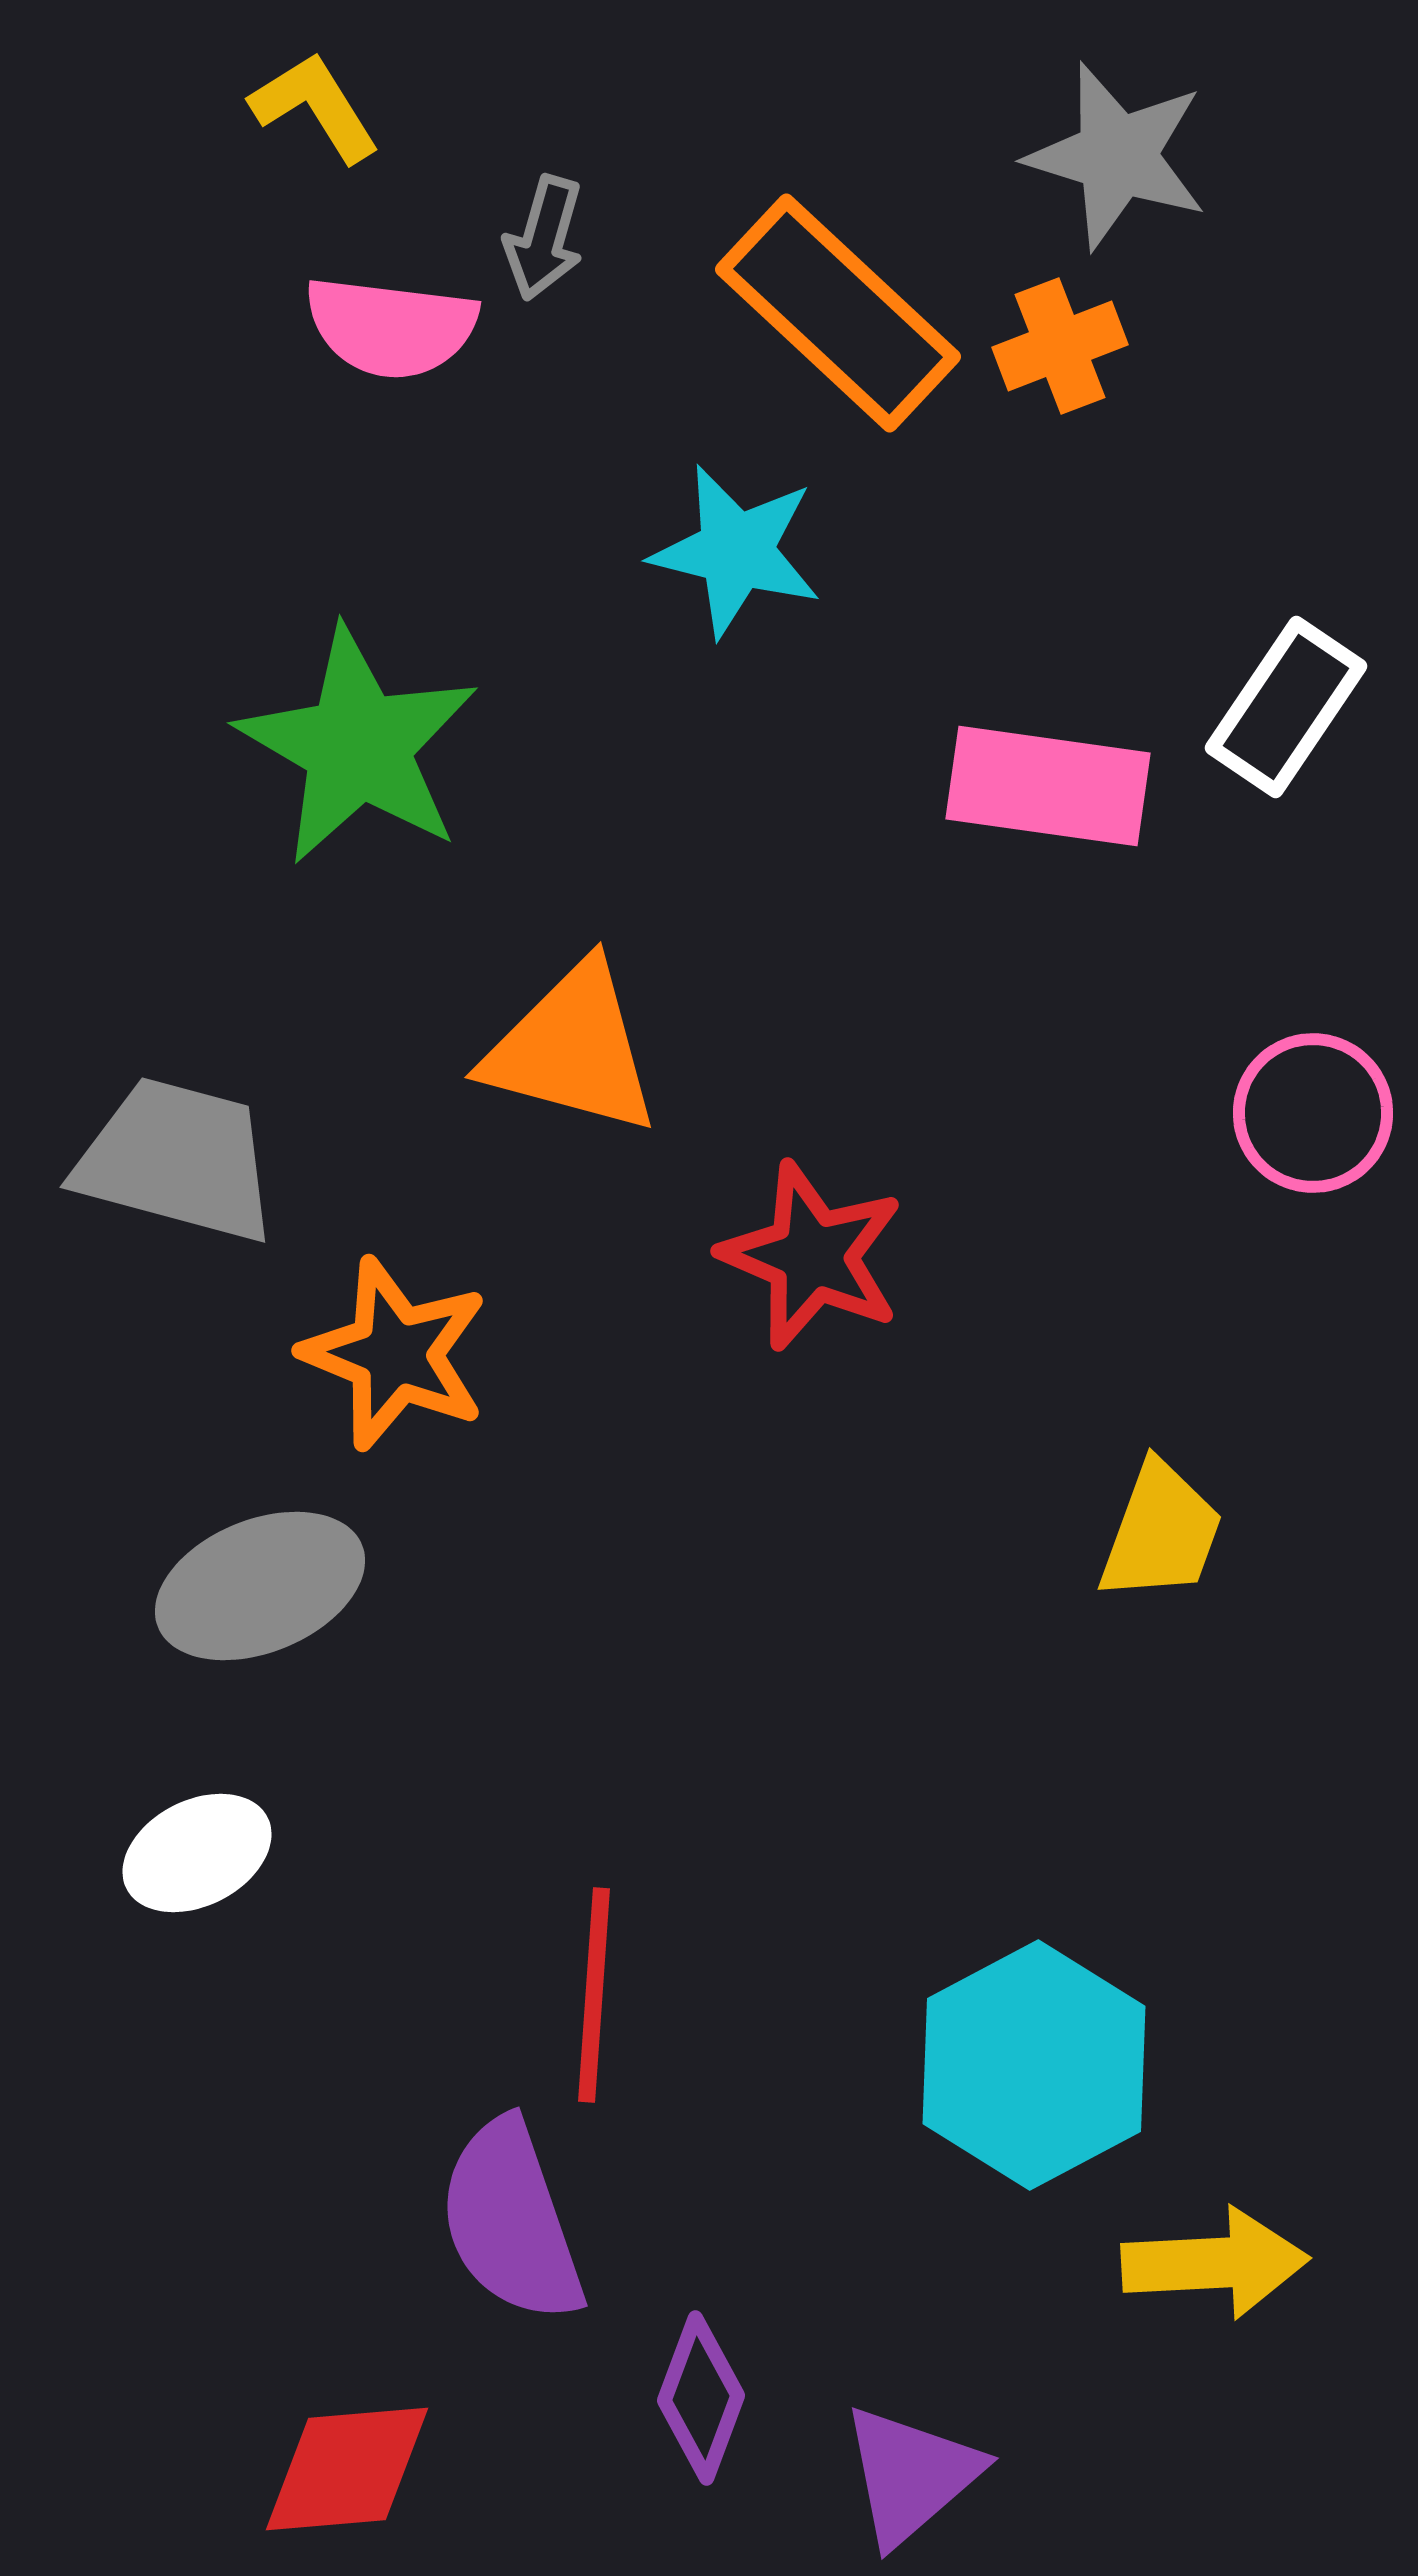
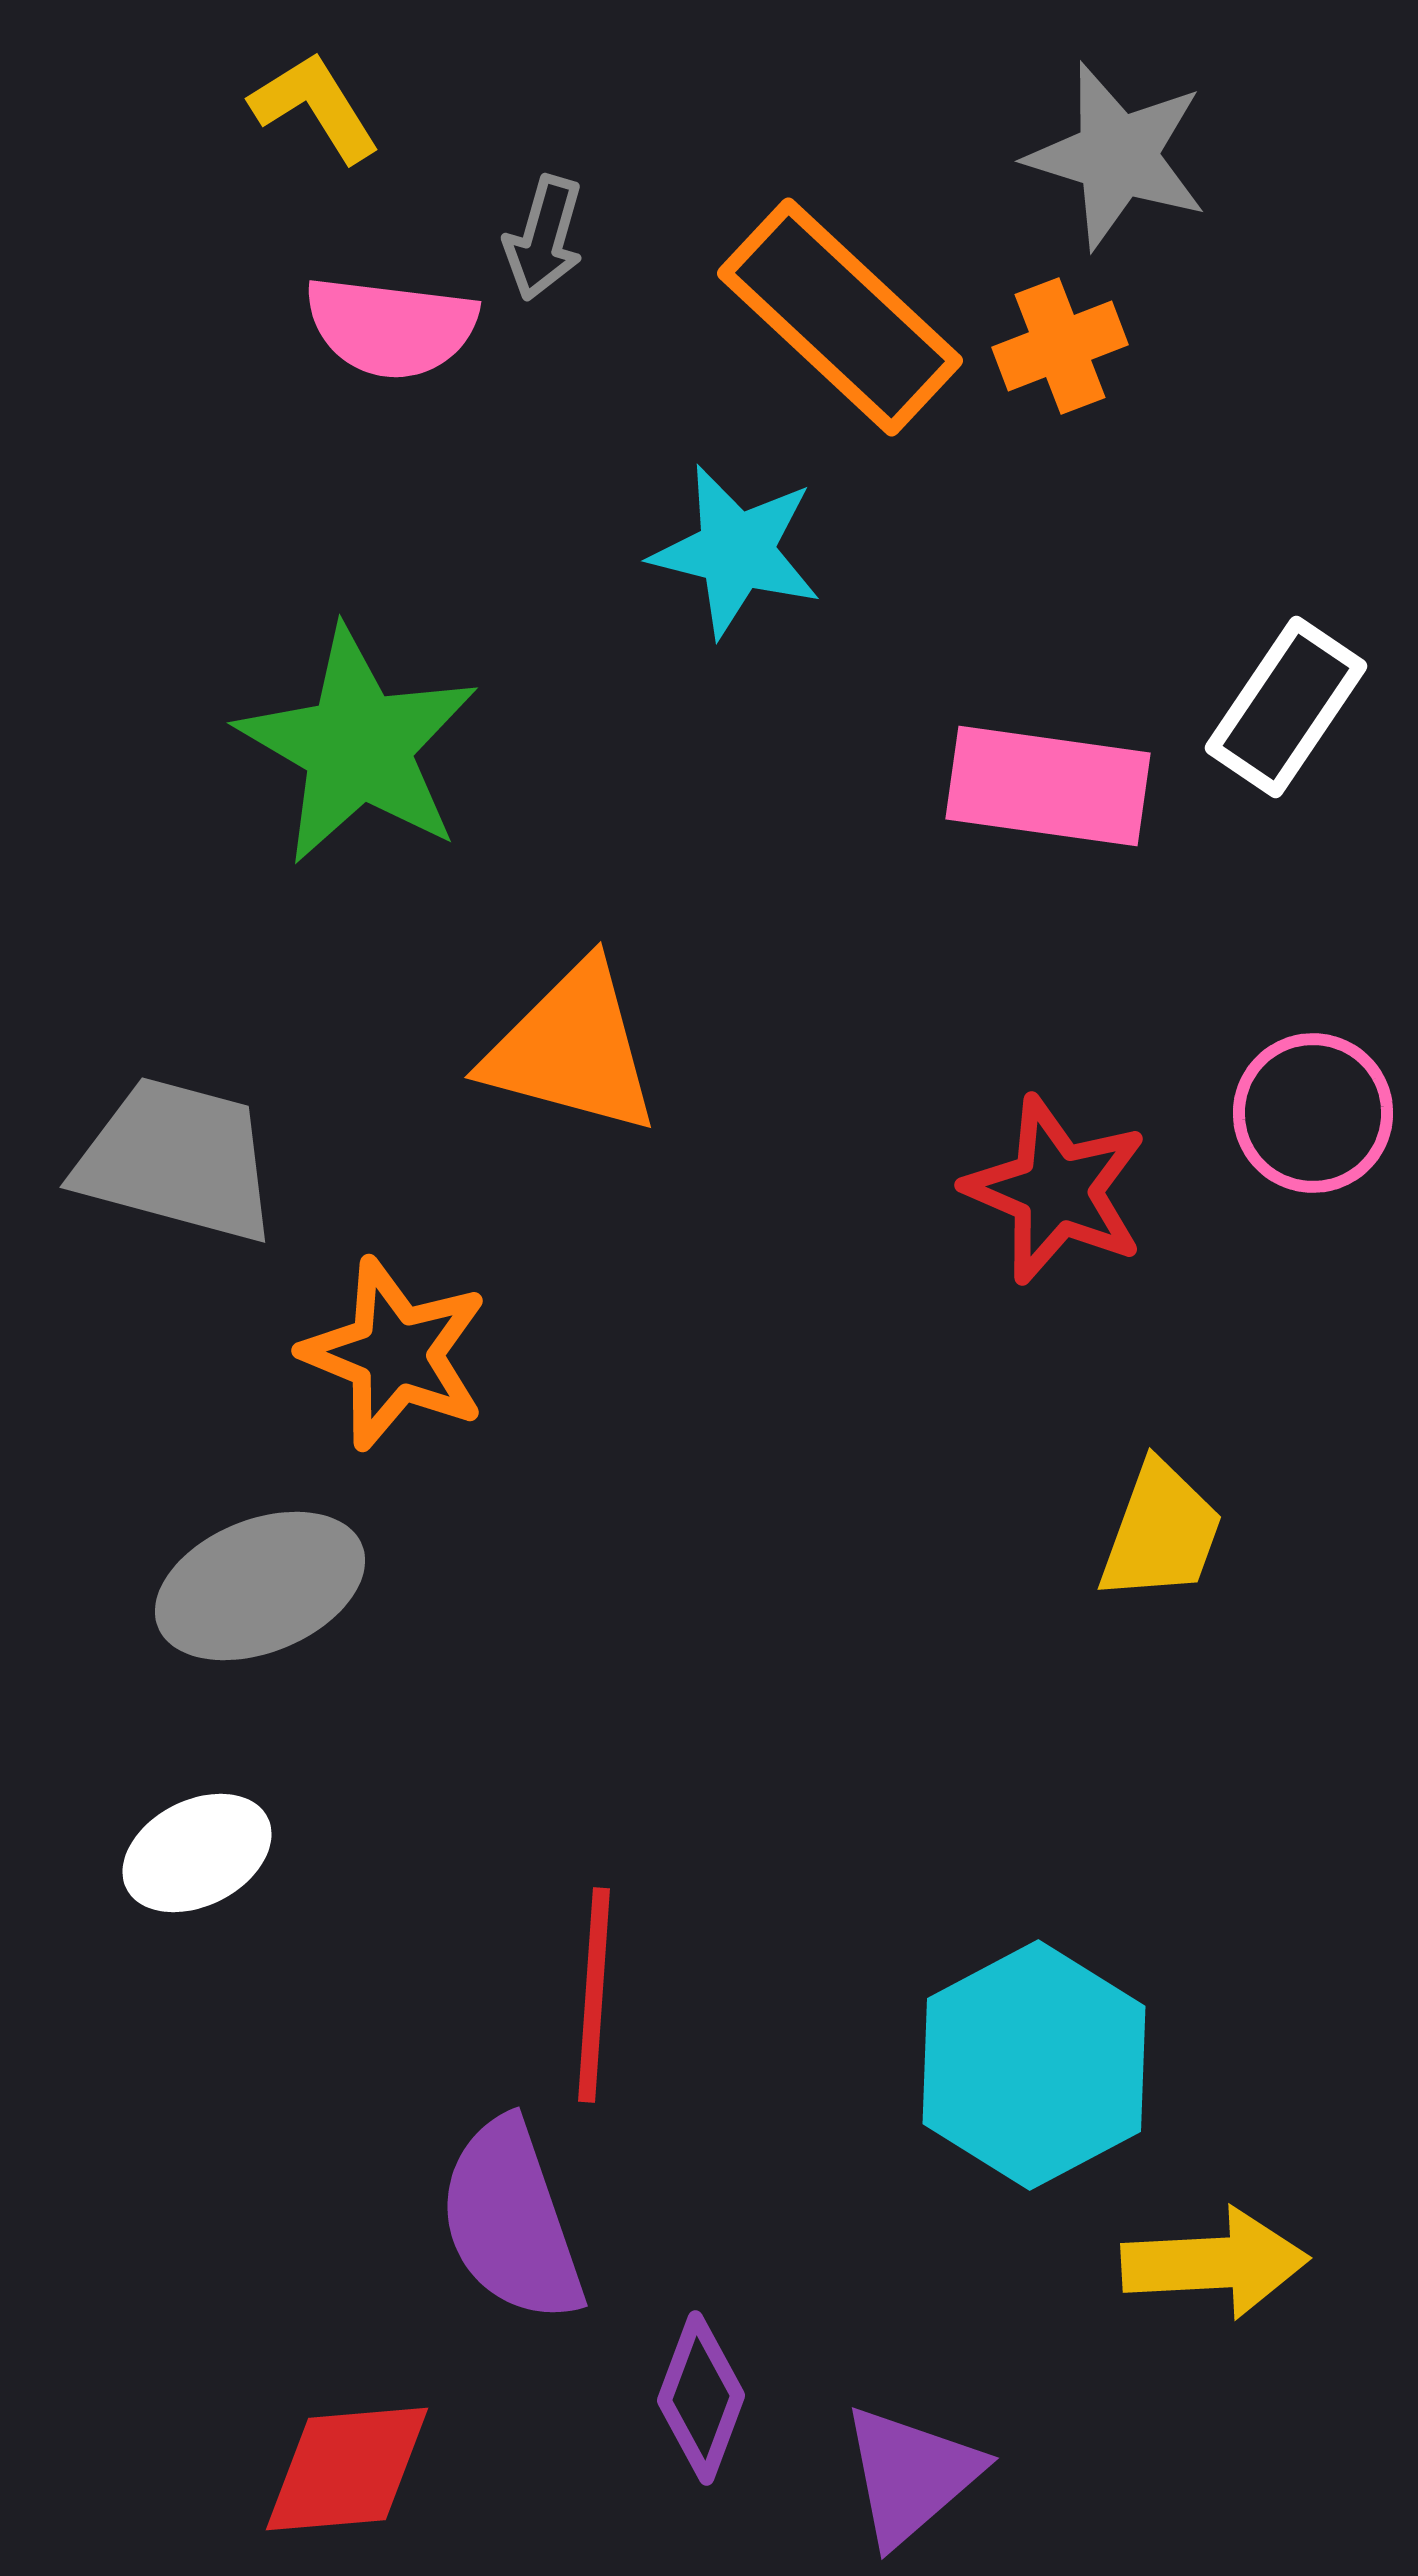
orange rectangle: moved 2 px right, 4 px down
red star: moved 244 px right, 66 px up
